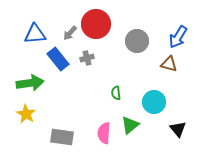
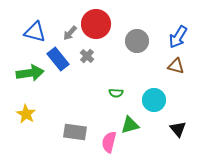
blue triangle: moved 2 px up; rotated 20 degrees clockwise
gray cross: moved 2 px up; rotated 32 degrees counterclockwise
brown triangle: moved 7 px right, 2 px down
green arrow: moved 10 px up
green semicircle: rotated 80 degrees counterclockwise
cyan circle: moved 2 px up
green triangle: rotated 24 degrees clockwise
pink semicircle: moved 5 px right, 9 px down; rotated 10 degrees clockwise
gray rectangle: moved 13 px right, 5 px up
